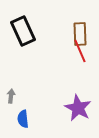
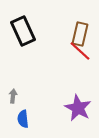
brown rectangle: rotated 15 degrees clockwise
red line: rotated 25 degrees counterclockwise
gray arrow: moved 2 px right
